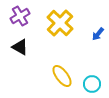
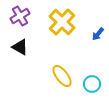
yellow cross: moved 2 px right, 1 px up
